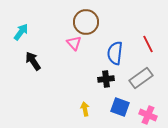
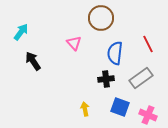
brown circle: moved 15 px right, 4 px up
